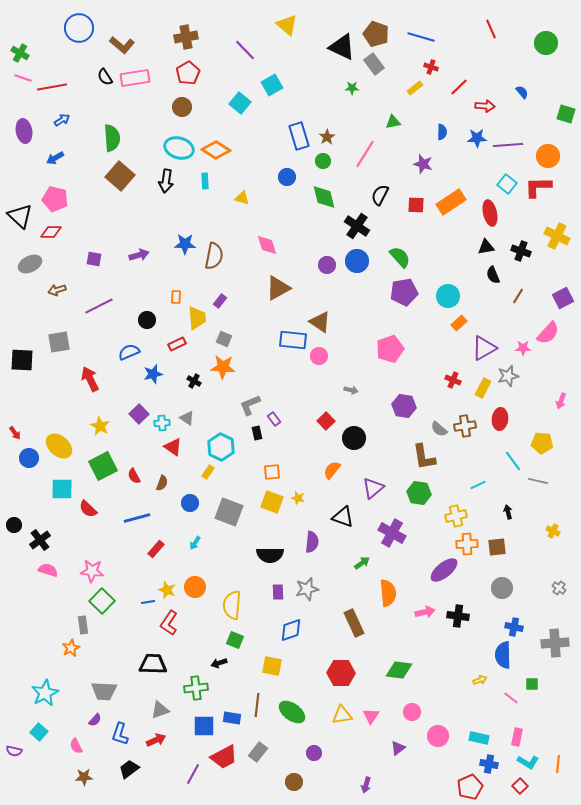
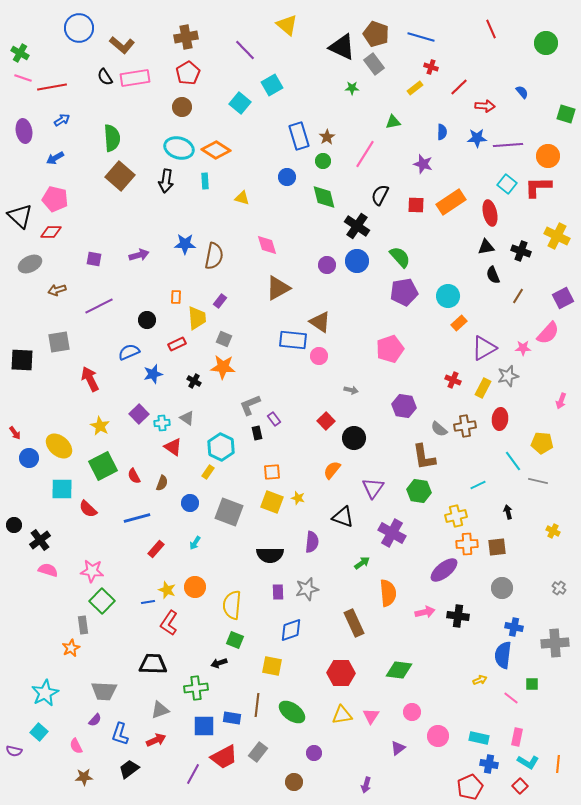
purple triangle at (373, 488): rotated 15 degrees counterclockwise
green hexagon at (419, 493): moved 2 px up
blue semicircle at (503, 655): rotated 8 degrees clockwise
